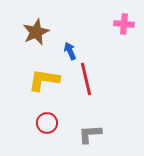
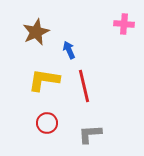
blue arrow: moved 1 px left, 1 px up
red line: moved 2 px left, 7 px down
